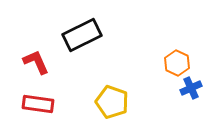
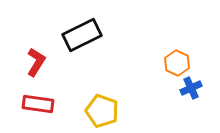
red L-shape: rotated 56 degrees clockwise
yellow pentagon: moved 10 px left, 9 px down
